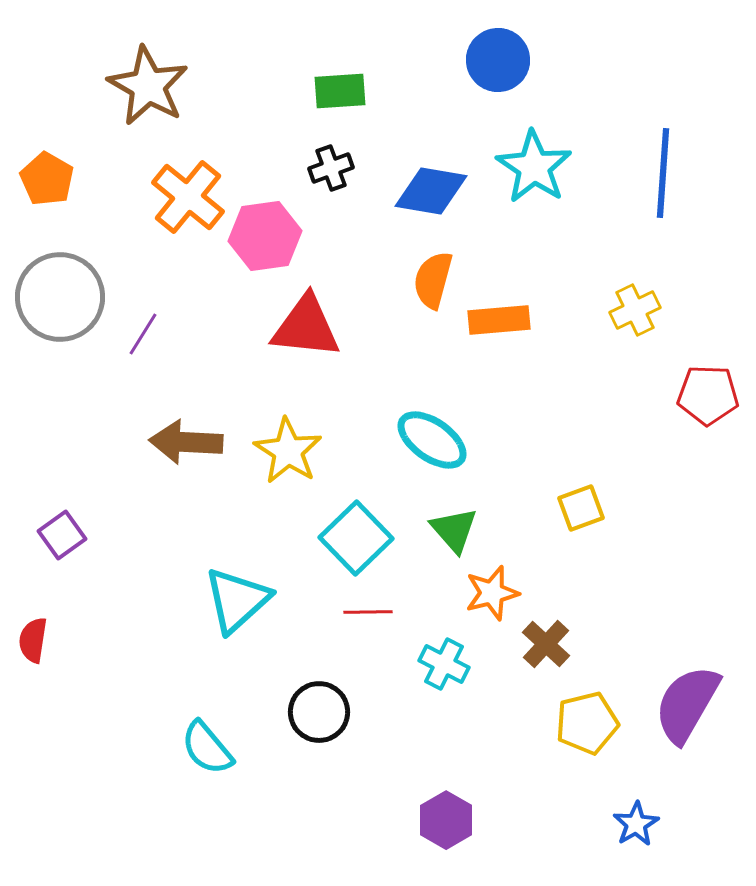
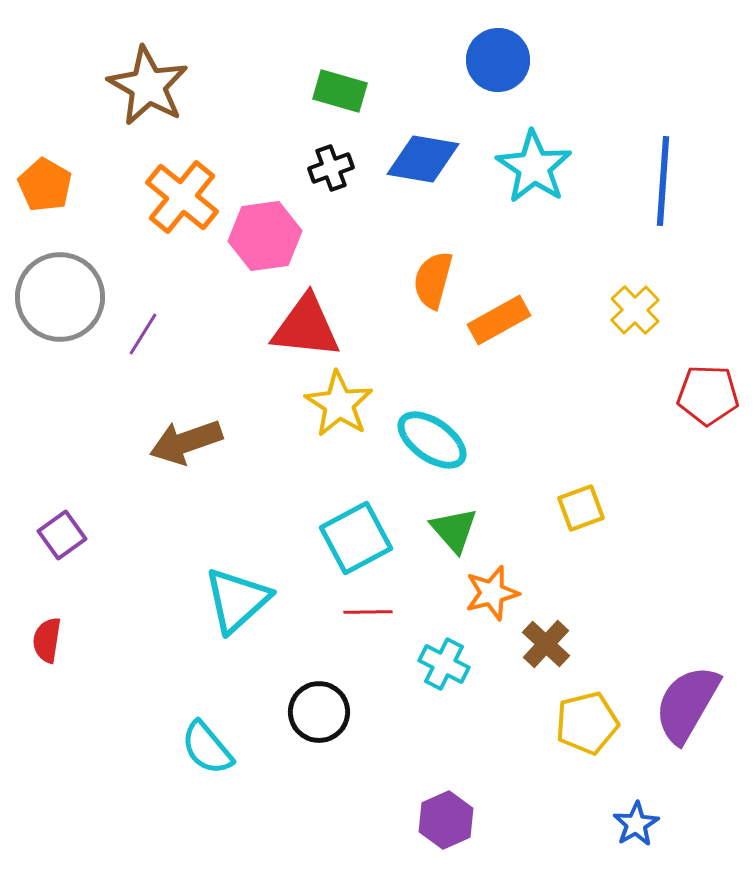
green rectangle: rotated 20 degrees clockwise
blue line: moved 8 px down
orange pentagon: moved 2 px left, 6 px down
blue diamond: moved 8 px left, 32 px up
orange cross: moved 6 px left
yellow cross: rotated 18 degrees counterclockwise
orange rectangle: rotated 24 degrees counterclockwise
brown arrow: rotated 22 degrees counterclockwise
yellow star: moved 51 px right, 47 px up
cyan square: rotated 16 degrees clockwise
red semicircle: moved 14 px right
purple hexagon: rotated 6 degrees clockwise
